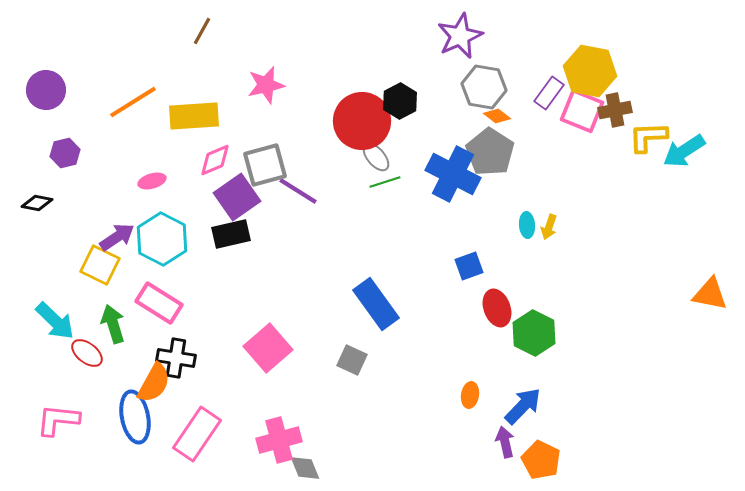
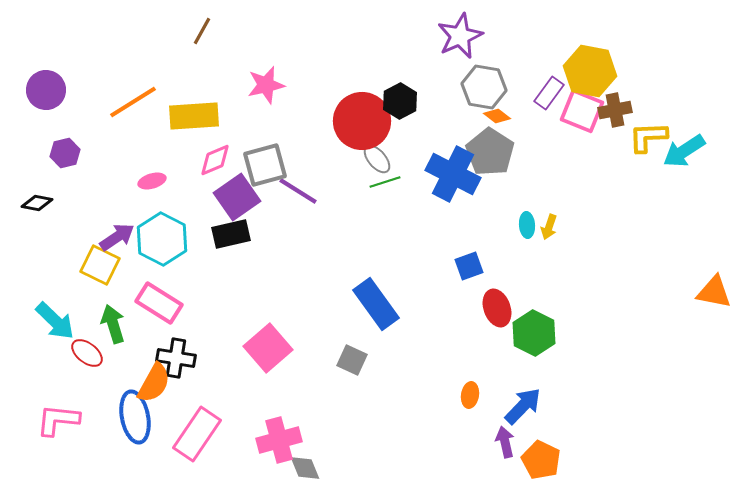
gray ellipse at (376, 157): moved 1 px right, 2 px down
orange triangle at (710, 294): moved 4 px right, 2 px up
